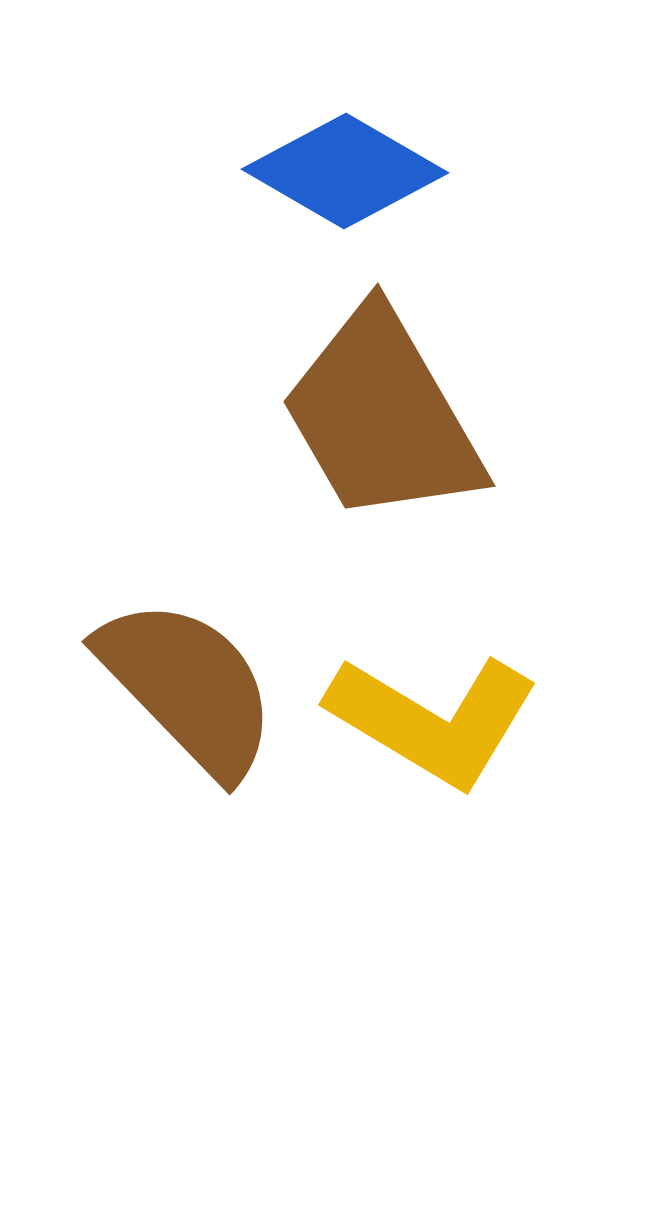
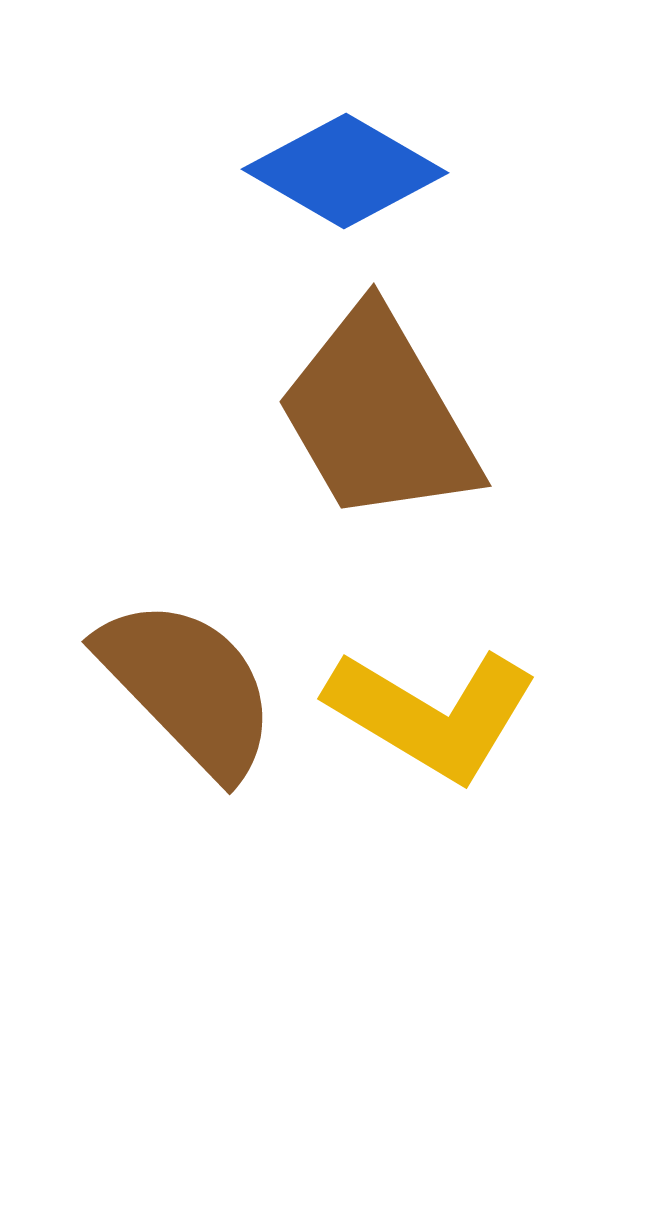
brown trapezoid: moved 4 px left
yellow L-shape: moved 1 px left, 6 px up
